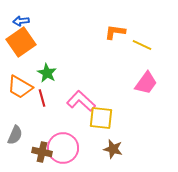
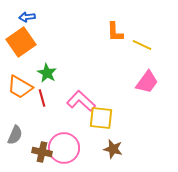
blue arrow: moved 6 px right, 4 px up
orange L-shape: rotated 100 degrees counterclockwise
pink trapezoid: moved 1 px right, 1 px up
pink circle: moved 1 px right
